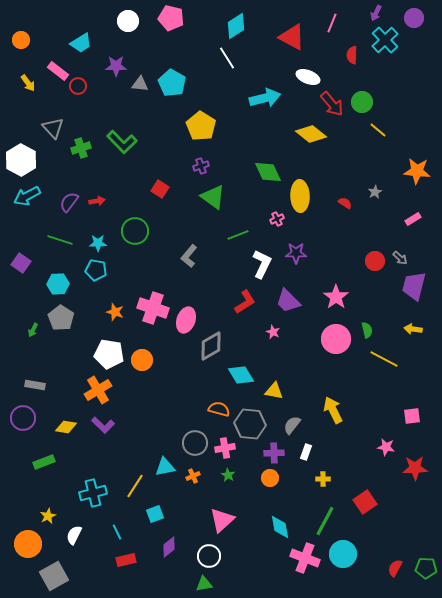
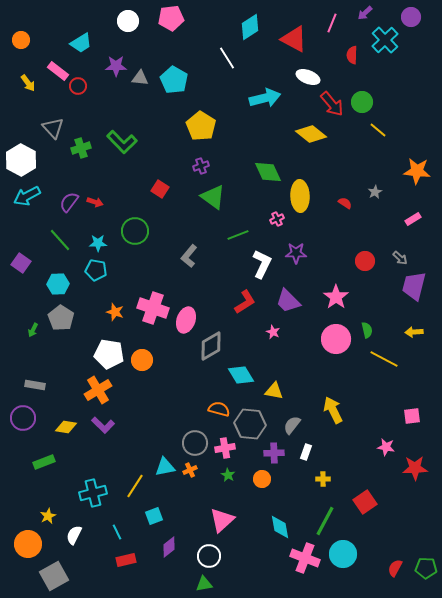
purple arrow at (376, 13): moved 11 px left; rotated 21 degrees clockwise
pink pentagon at (171, 18): rotated 20 degrees counterclockwise
purple circle at (414, 18): moved 3 px left, 1 px up
cyan diamond at (236, 26): moved 14 px right, 1 px down
red triangle at (292, 37): moved 2 px right, 2 px down
cyan pentagon at (172, 83): moved 2 px right, 3 px up
gray triangle at (140, 84): moved 6 px up
red arrow at (97, 201): moved 2 px left, 1 px down; rotated 28 degrees clockwise
green line at (60, 240): rotated 30 degrees clockwise
red circle at (375, 261): moved 10 px left
yellow arrow at (413, 329): moved 1 px right, 3 px down; rotated 12 degrees counterclockwise
orange cross at (193, 476): moved 3 px left, 6 px up
orange circle at (270, 478): moved 8 px left, 1 px down
cyan square at (155, 514): moved 1 px left, 2 px down
